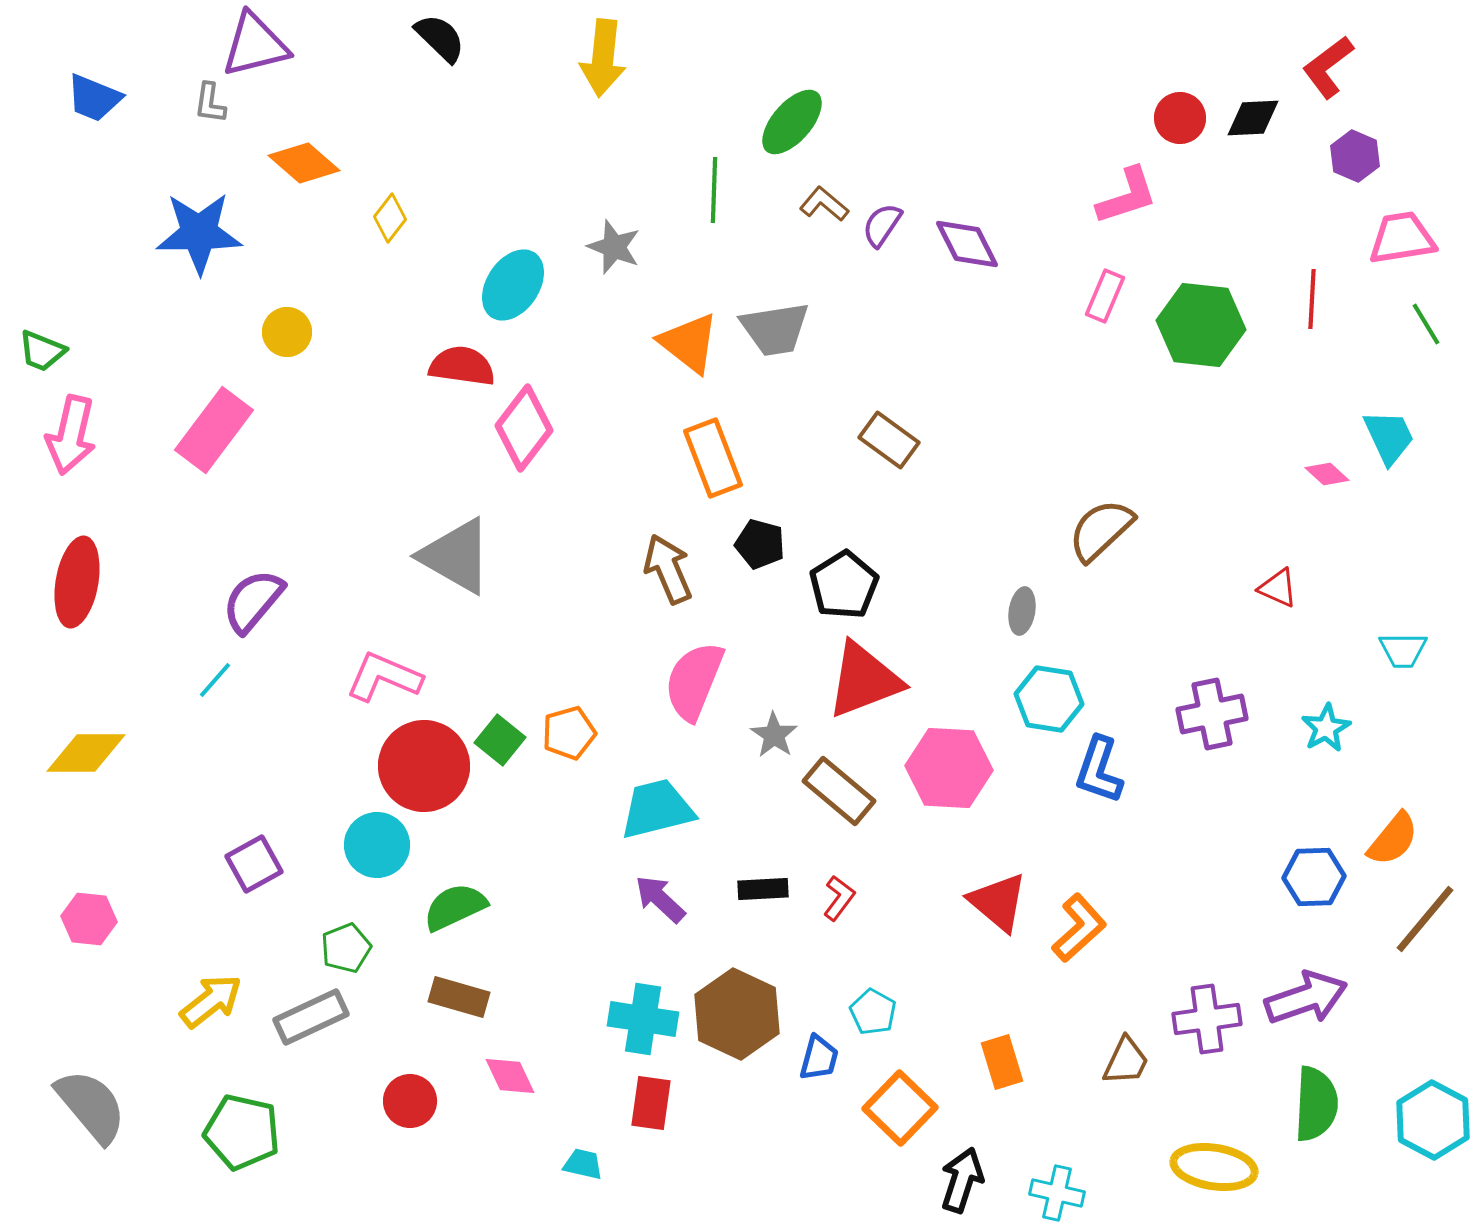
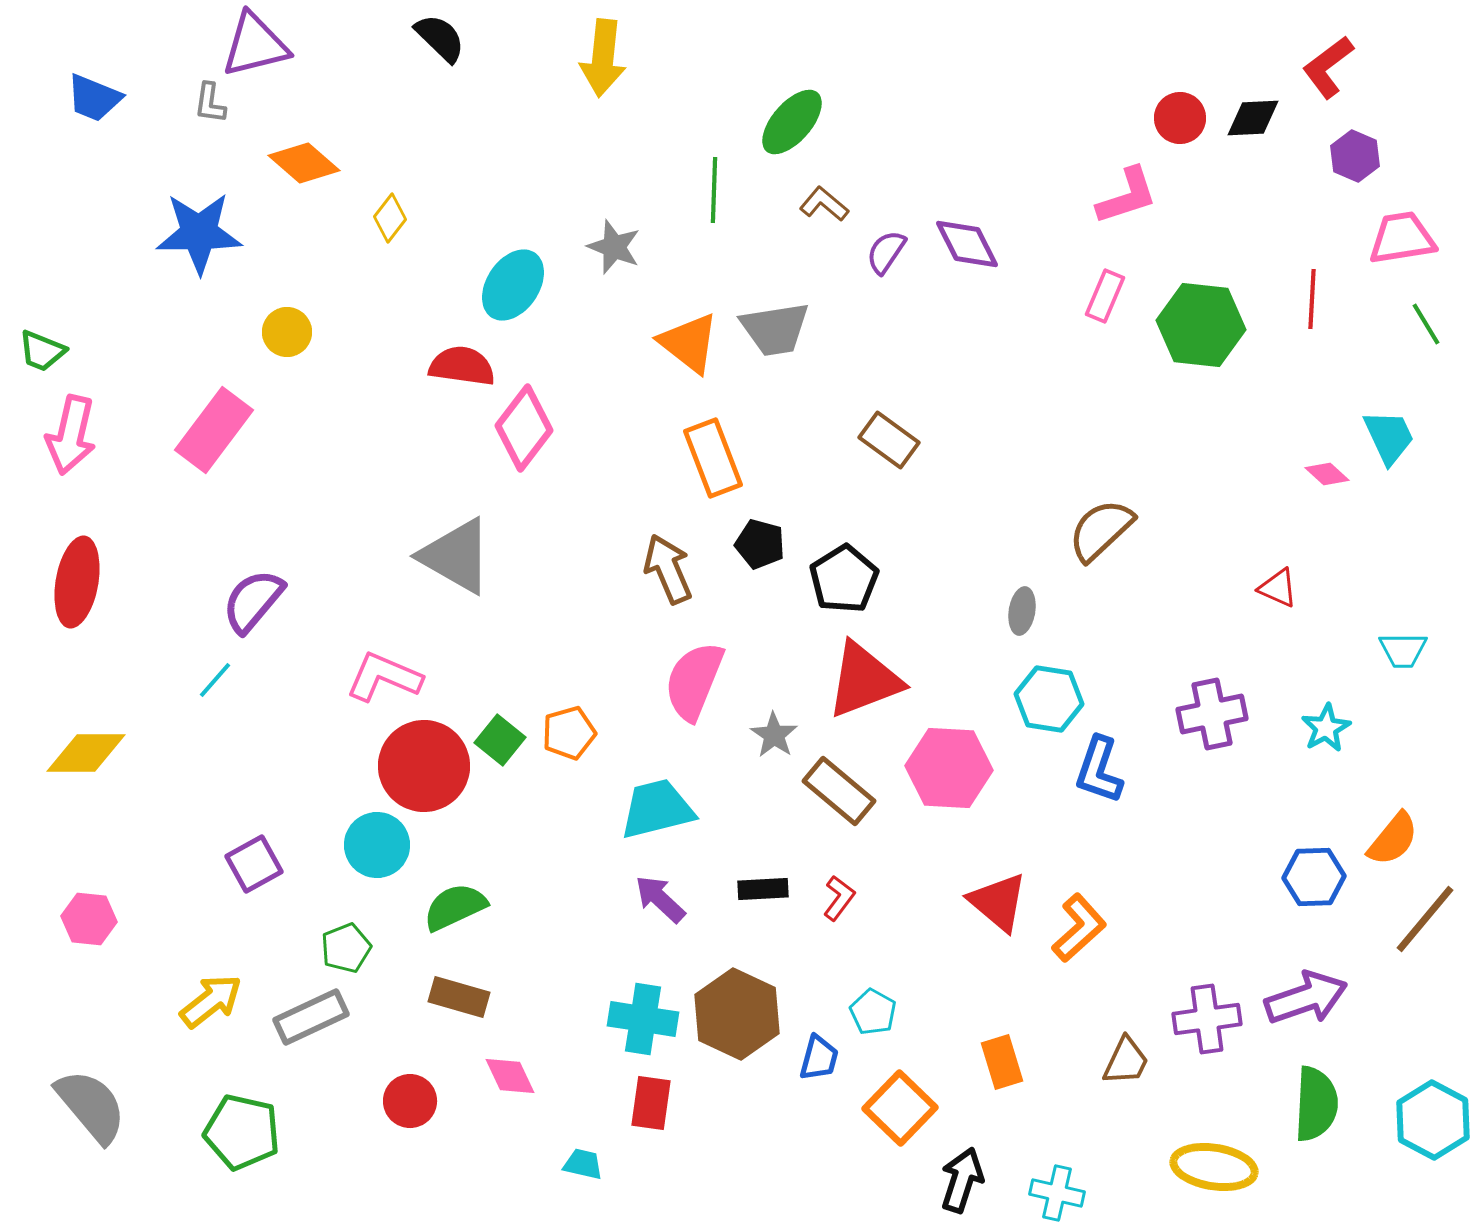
purple semicircle at (882, 225): moved 4 px right, 27 px down
black pentagon at (844, 585): moved 6 px up
